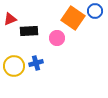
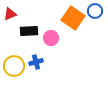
red triangle: moved 5 px up
pink circle: moved 6 px left
blue cross: moved 1 px up
